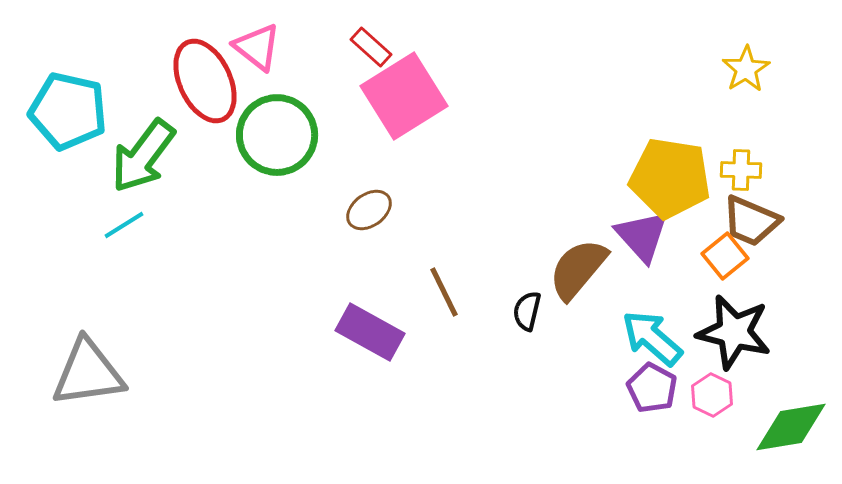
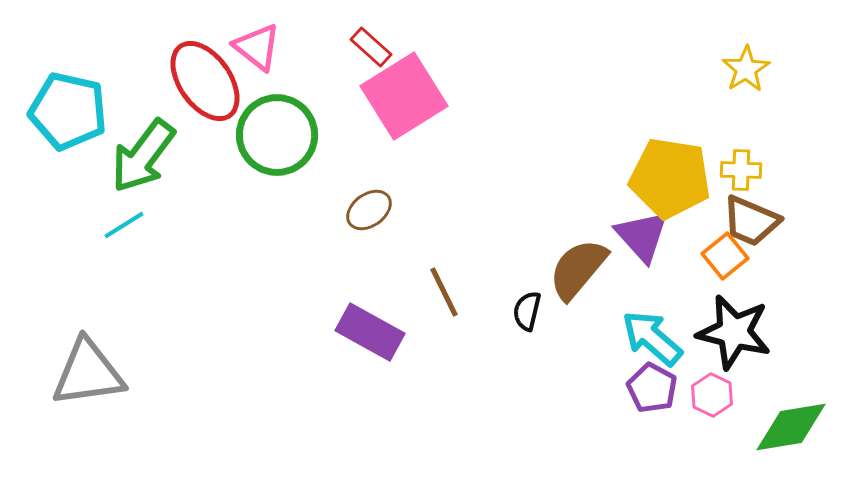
red ellipse: rotated 10 degrees counterclockwise
